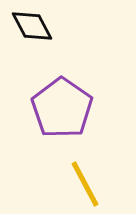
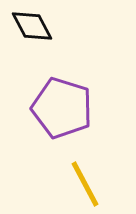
purple pentagon: rotated 18 degrees counterclockwise
